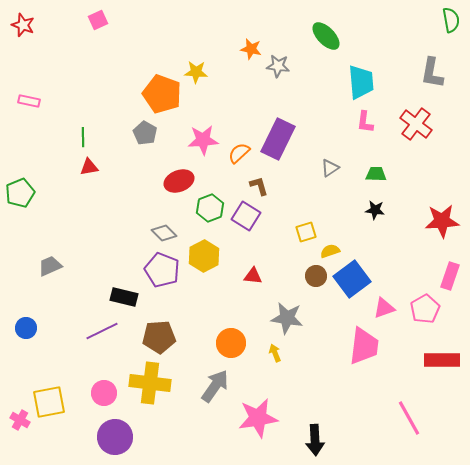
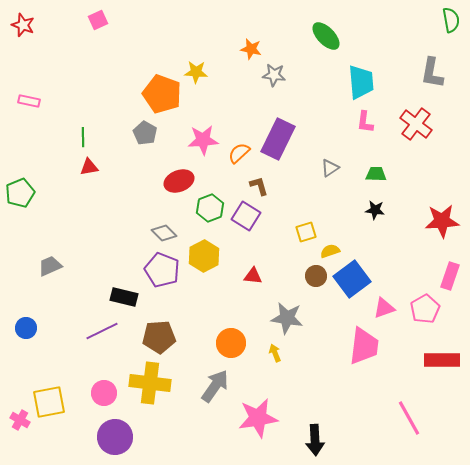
gray star at (278, 66): moved 4 px left, 9 px down
